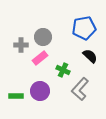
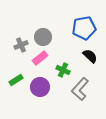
gray cross: rotated 24 degrees counterclockwise
purple circle: moved 4 px up
green rectangle: moved 16 px up; rotated 32 degrees counterclockwise
